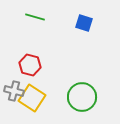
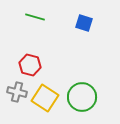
gray cross: moved 3 px right, 1 px down
yellow square: moved 13 px right
